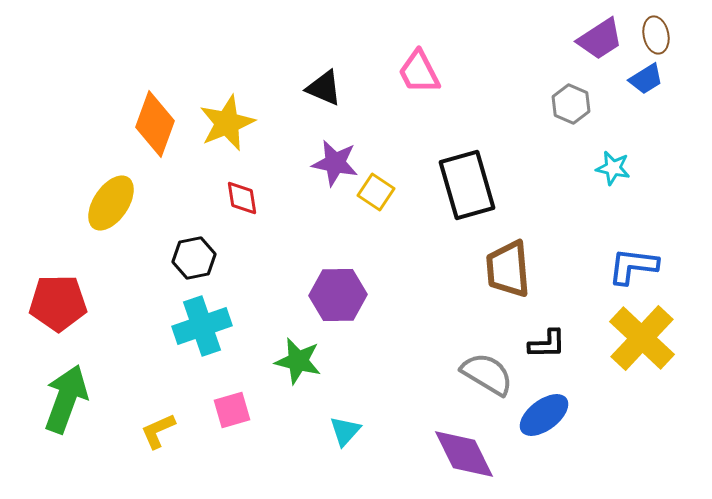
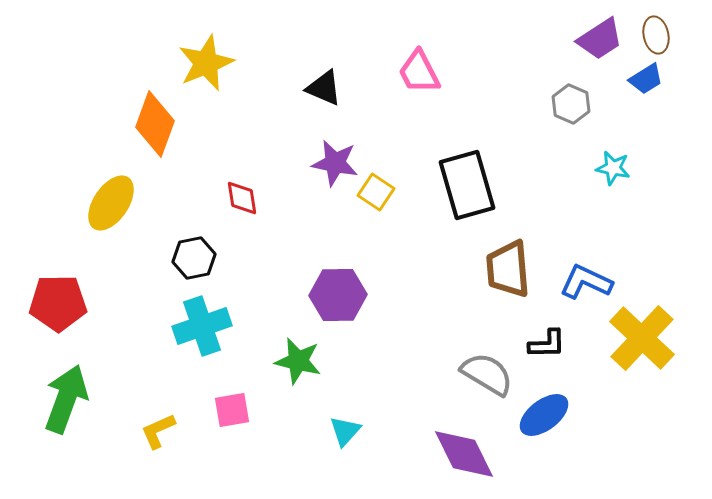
yellow star: moved 21 px left, 60 px up
blue L-shape: moved 47 px left, 16 px down; rotated 18 degrees clockwise
pink square: rotated 6 degrees clockwise
